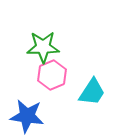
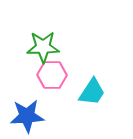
pink hexagon: rotated 24 degrees clockwise
blue star: rotated 12 degrees counterclockwise
